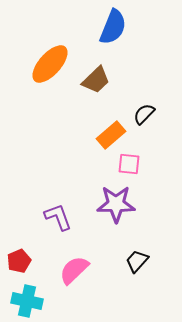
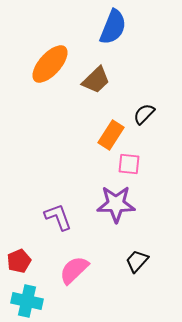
orange rectangle: rotated 16 degrees counterclockwise
